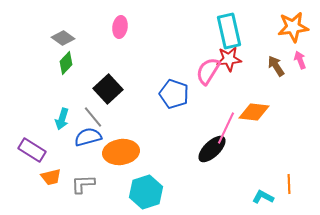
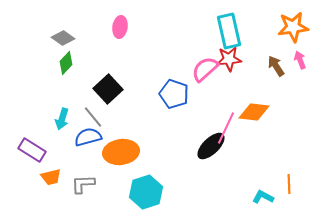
pink semicircle: moved 3 px left, 2 px up; rotated 16 degrees clockwise
black ellipse: moved 1 px left, 3 px up
